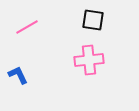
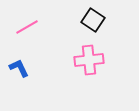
black square: rotated 25 degrees clockwise
blue L-shape: moved 1 px right, 7 px up
